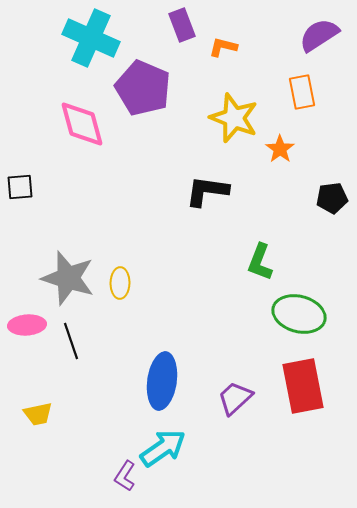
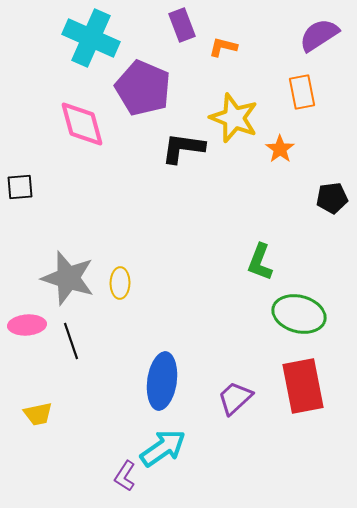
black L-shape: moved 24 px left, 43 px up
